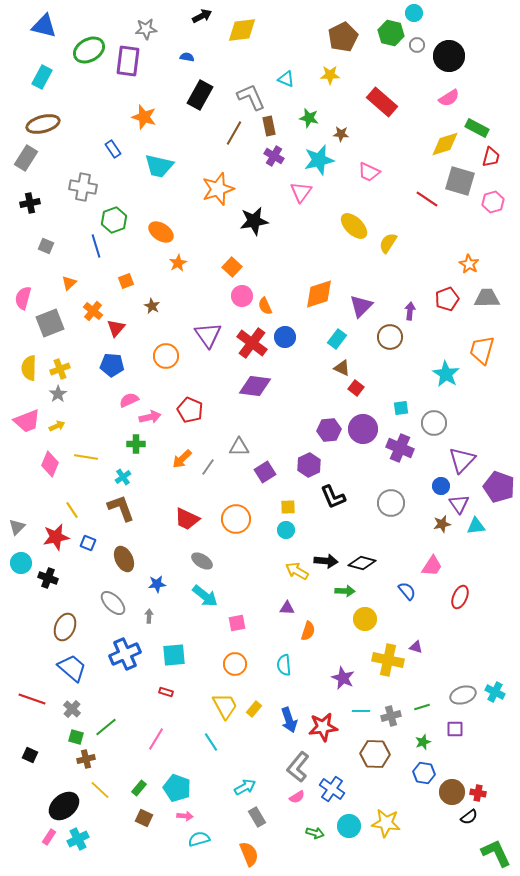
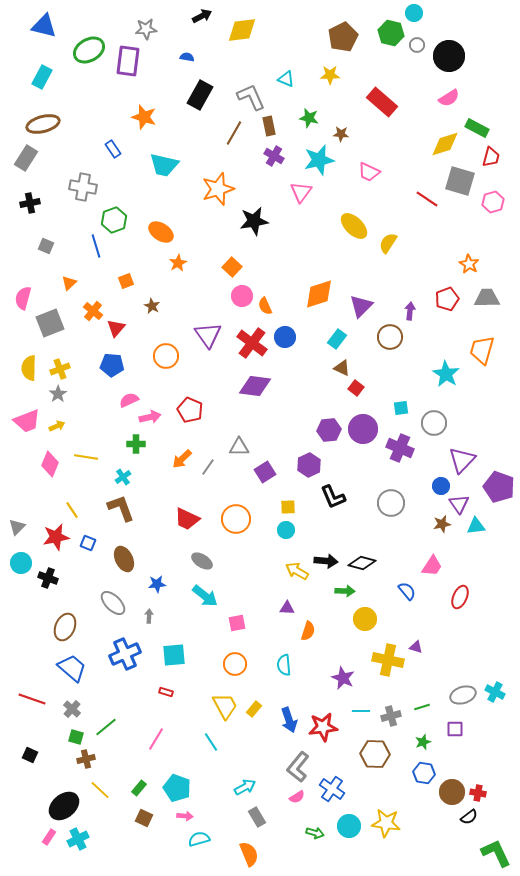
cyan trapezoid at (159, 166): moved 5 px right, 1 px up
